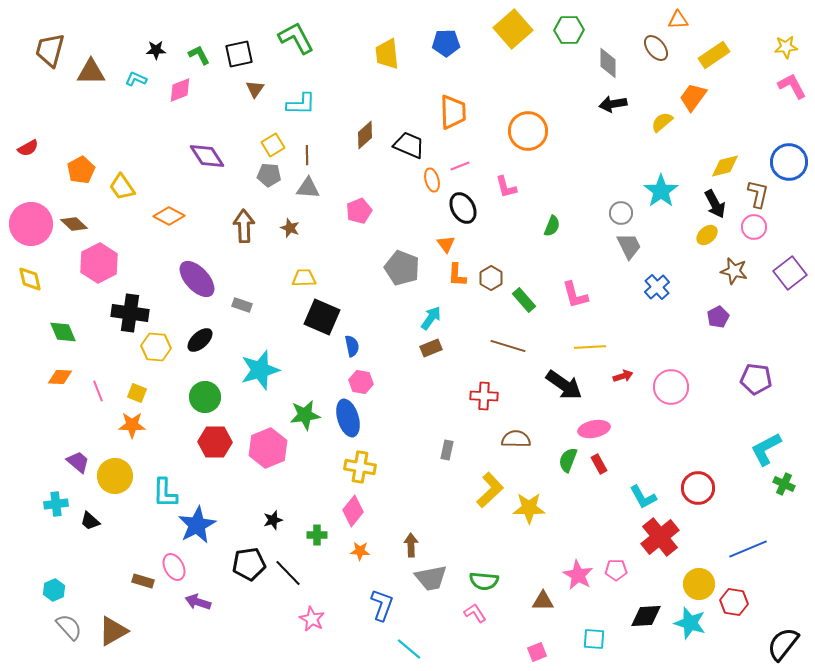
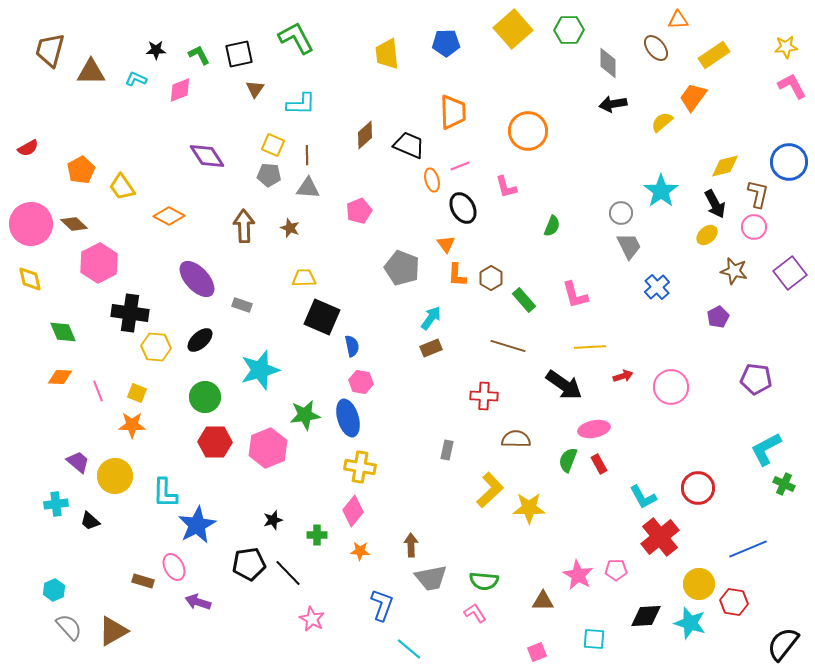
yellow square at (273, 145): rotated 35 degrees counterclockwise
